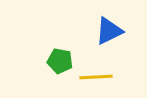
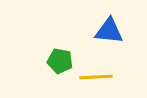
blue triangle: rotated 32 degrees clockwise
